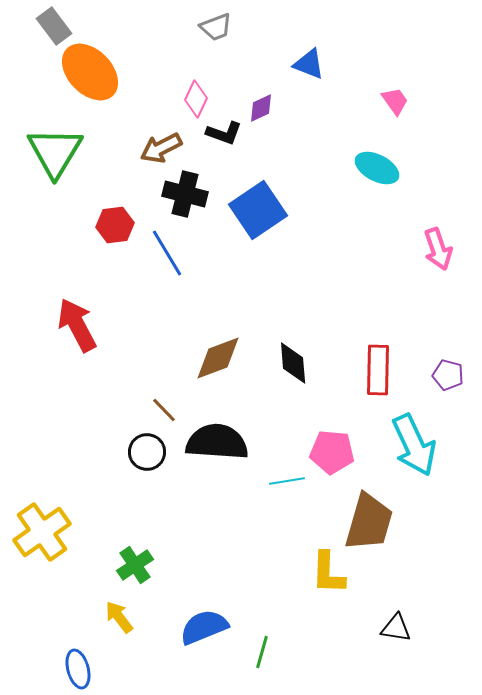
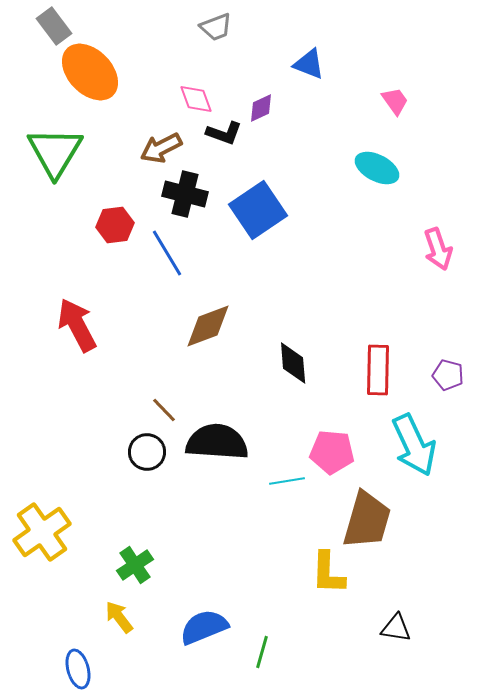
pink diamond: rotated 45 degrees counterclockwise
brown diamond: moved 10 px left, 32 px up
brown trapezoid: moved 2 px left, 2 px up
